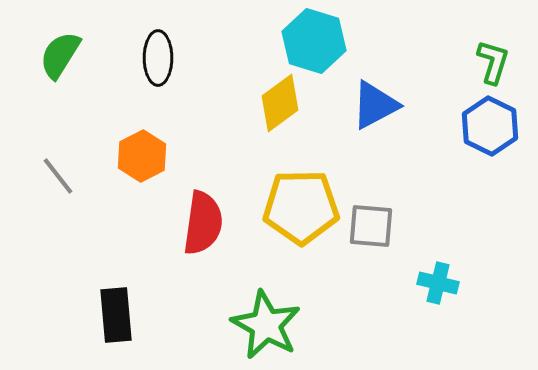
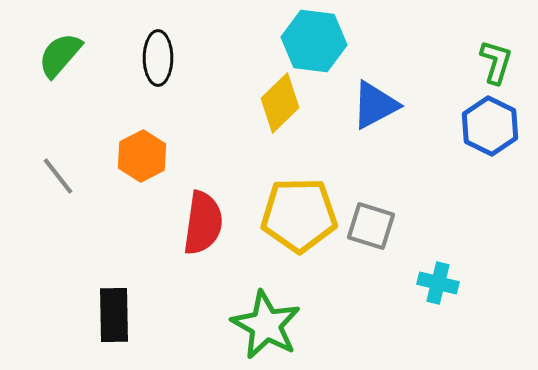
cyan hexagon: rotated 10 degrees counterclockwise
green semicircle: rotated 9 degrees clockwise
green L-shape: moved 3 px right
yellow diamond: rotated 8 degrees counterclockwise
yellow pentagon: moved 2 px left, 8 px down
gray square: rotated 12 degrees clockwise
black rectangle: moved 2 px left; rotated 4 degrees clockwise
